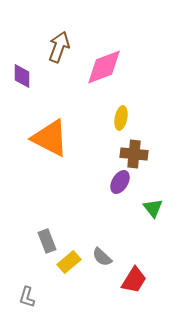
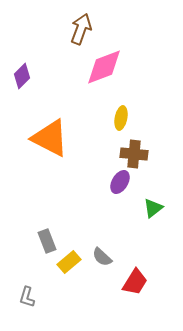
brown arrow: moved 22 px right, 18 px up
purple diamond: rotated 45 degrees clockwise
green triangle: rotated 30 degrees clockwise
red trapezoid: moved 1 px right, 2 px down
